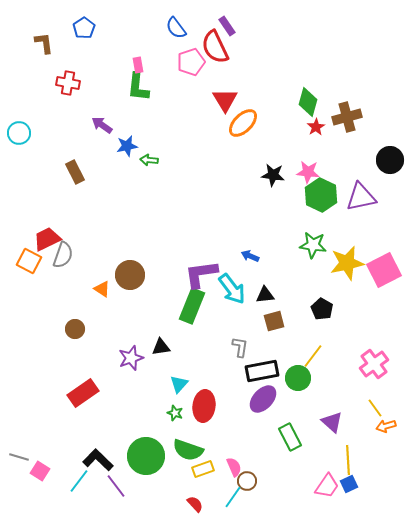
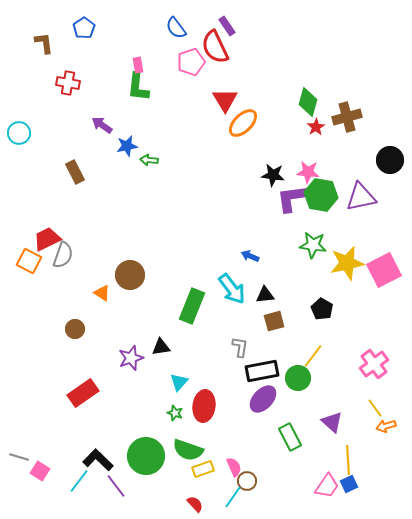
green hexagon at (321, 195): rotated 16 degrees counterclockwise
purple L-shape at (201, 274): moved 92 px right, 76 px up
orange triangle at (102, 289): moved 4 px down
cyan triangle at (179, 384): moved 2 px up
